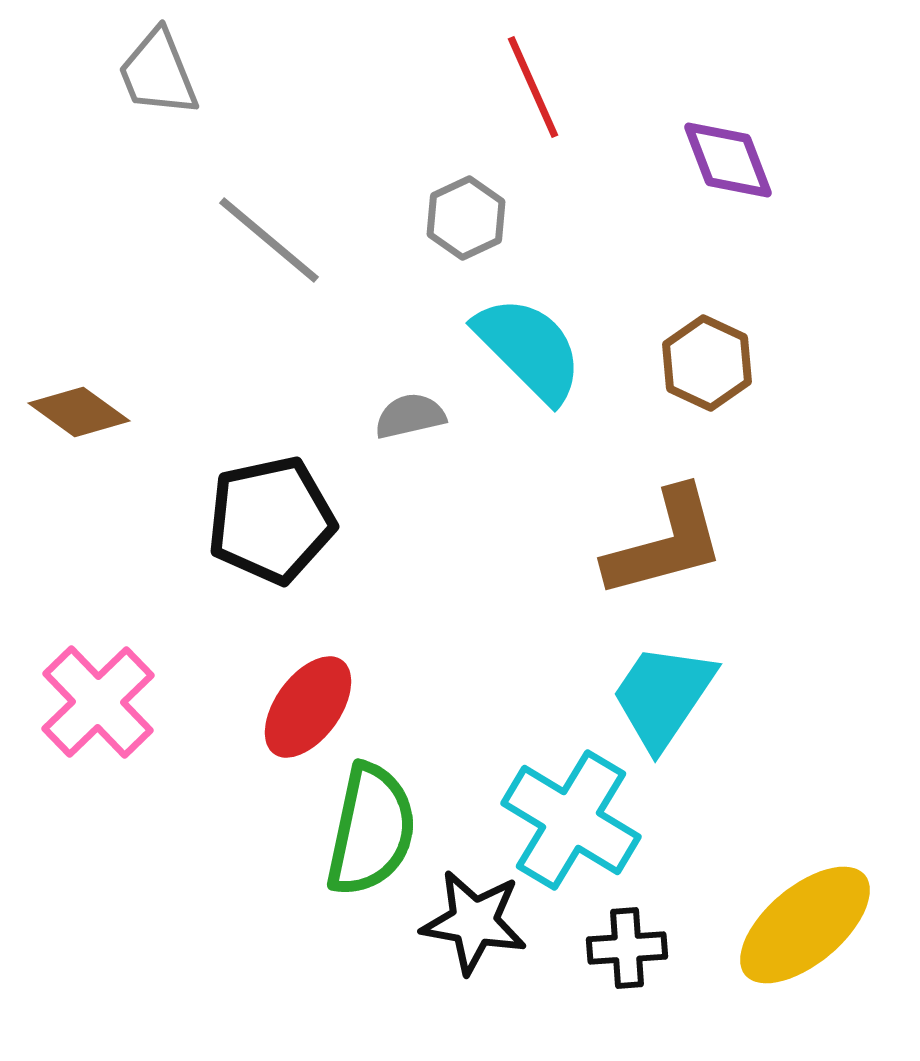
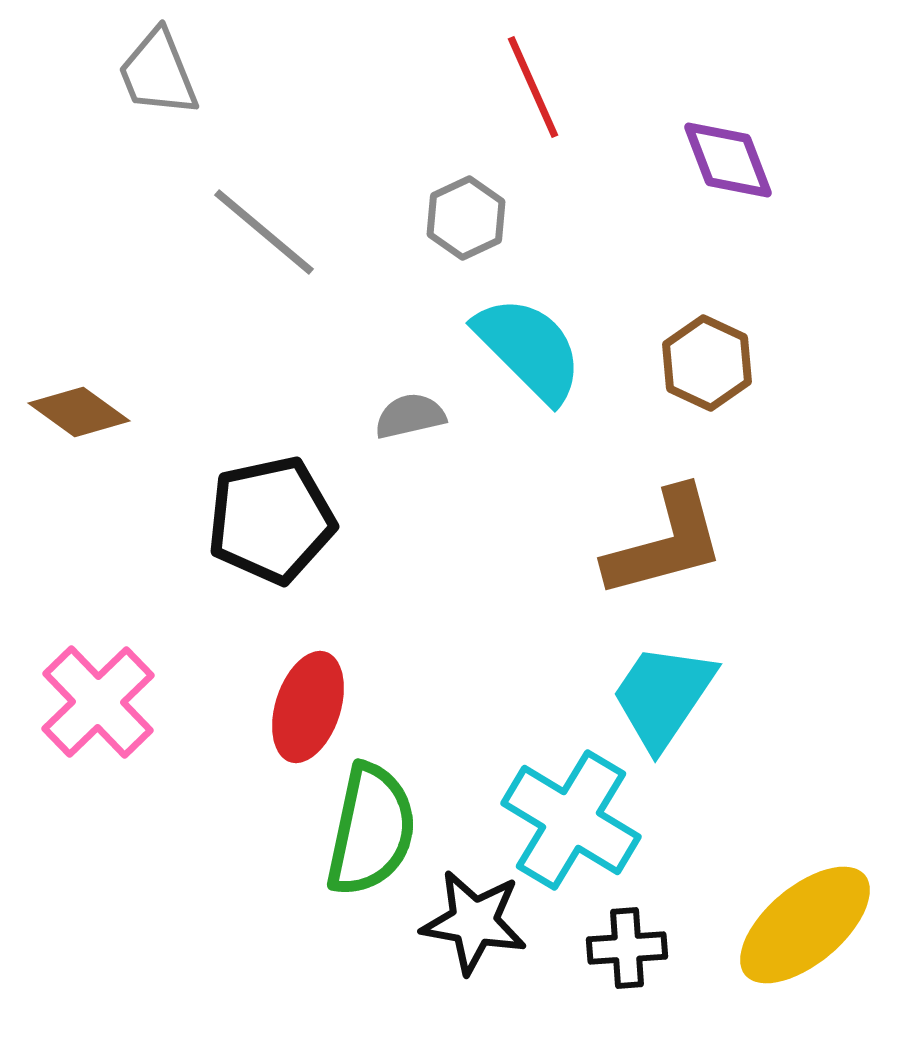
gray line: moved 5 px left, 8 px up
red ellipse: rotated 18 degrees counterclockwise
